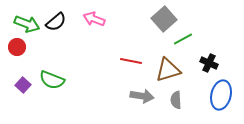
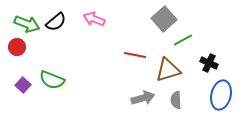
green line: moved 1 px down
red line: moved 4 px right, 6 px up
gray arrow: moved 1 px right, 2 px down; rotated 25 degrees counterclockwise
